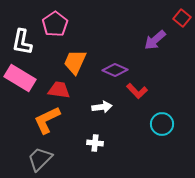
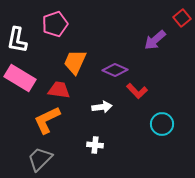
red square: rotated 12 degrees clockwise
pink pentagon: rotated 15 degrees clockwise
white L-shape: moved 5 px left, 2 px up
white cross: moved 2 px down
